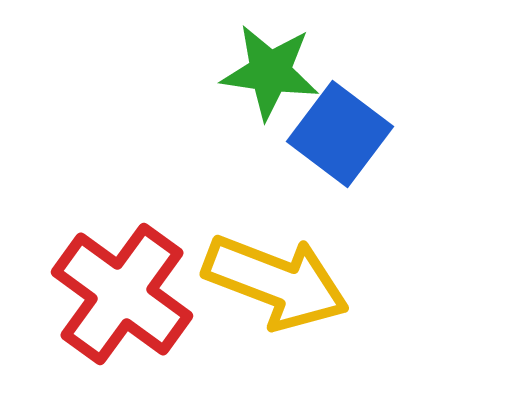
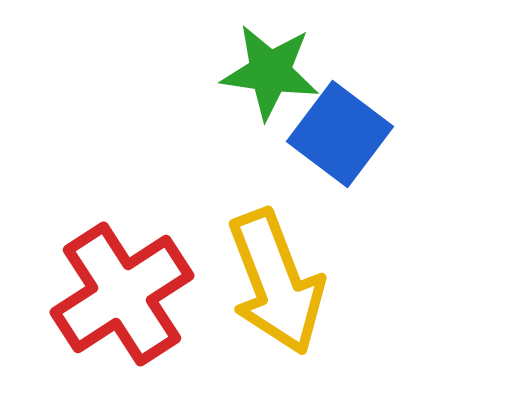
yellow arrow: rotated 48 degrees clockwise
red cross: rotated 21 degrees clockwise
